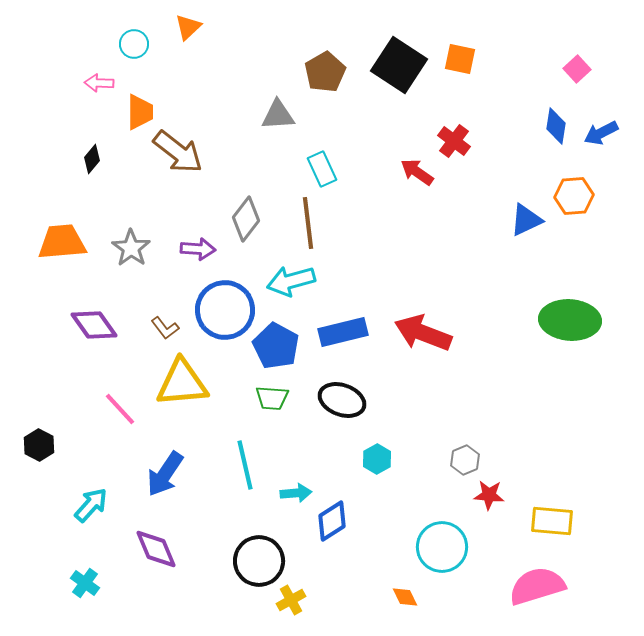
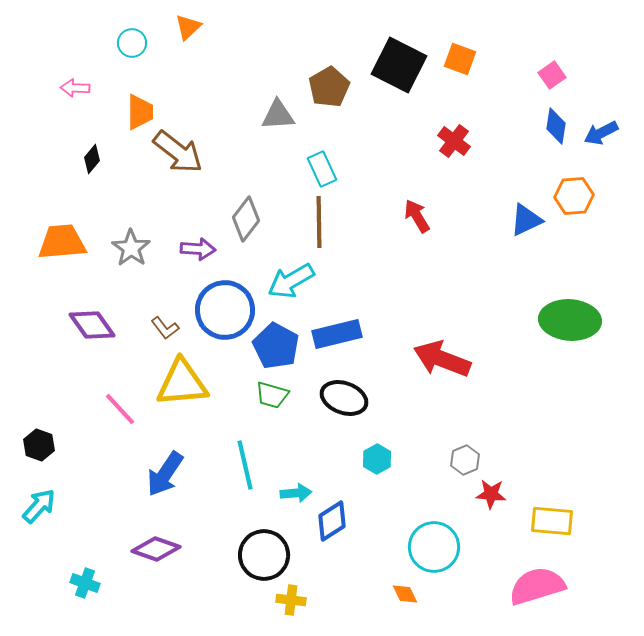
cyan circle at (134, 44): moved 2 px left, 1 px up
orange square at (460, 59): rotated 8 degrees clockwise
black square at (399, 65): rotated 6 degrees counterclockwise
pink square at (577, 69): moved 25 px left, 6 px down; rotated 8 degrees clockwise
brown pentagon at (325, 72): moved 4 px right, 15 px down
pink arrow at (99, 83): moved 24 px left, 5 px down
red arrow at (417, 172): moved 44 px down; rotated 24 degrees clockwise
brown line at (308, 223): moved 11 px right, 1 px up; rotated 6 degrees clockwise
cyan arrow at (291, 281): rotated 15 degrees counterclockwise
purple diamond at (94, 325): moved 2 px left
blue rectangle at (343, 332): moved 6 px left, 2 px down
red arrow at (423, 333): moved 19 px right, 26 px down
green trapezoid at (272, 398): moved 3 px up; rotated 12 degrees clockwise
black ellipse at (342, 400): moved 2 px right, 2 px up
black hexagon at (39, 445): rotated 8 degrees counterclockwise
red star at (489, 495): moved 2 px right, 1 px up
cyan arrow at (91, 505): moved 52 px left, 1 px down
cyan circle at (442, 547): moved 8 px left
purple diamond at (156, 549): rotated 48 degrees counterclockwise
black circle at (259, 561): moved 5 px right, 6 px up
cyan cross at (85, 583): rotated 16 degrees counterclockwise
orange diamond at (405, 597): moved 3 px up
yellow cross at (291, 600): rotated 36 degrees clockwise
